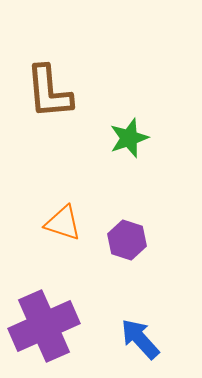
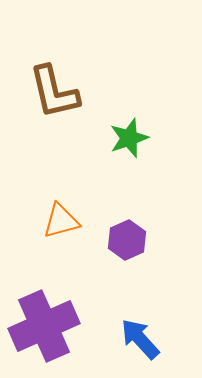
brown L-shape: moved 5 px right; rotated 8 degrees counterclockwise
orange triangle: moved 2 px left, 2 px up; rotated 33 degrees counterclockwise
purple hexagon: rotated 18 degrees clockwise
